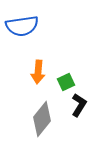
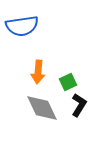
green square: moved 2 px right
gray diamond: moved 11 px up; rotated 64 degrees counterclockwise
